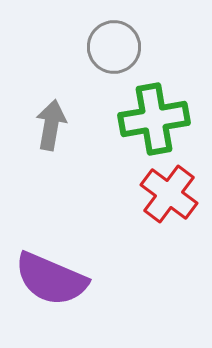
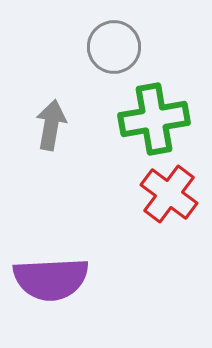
purple semicircle: rotated 26 degrees counterclockwise
